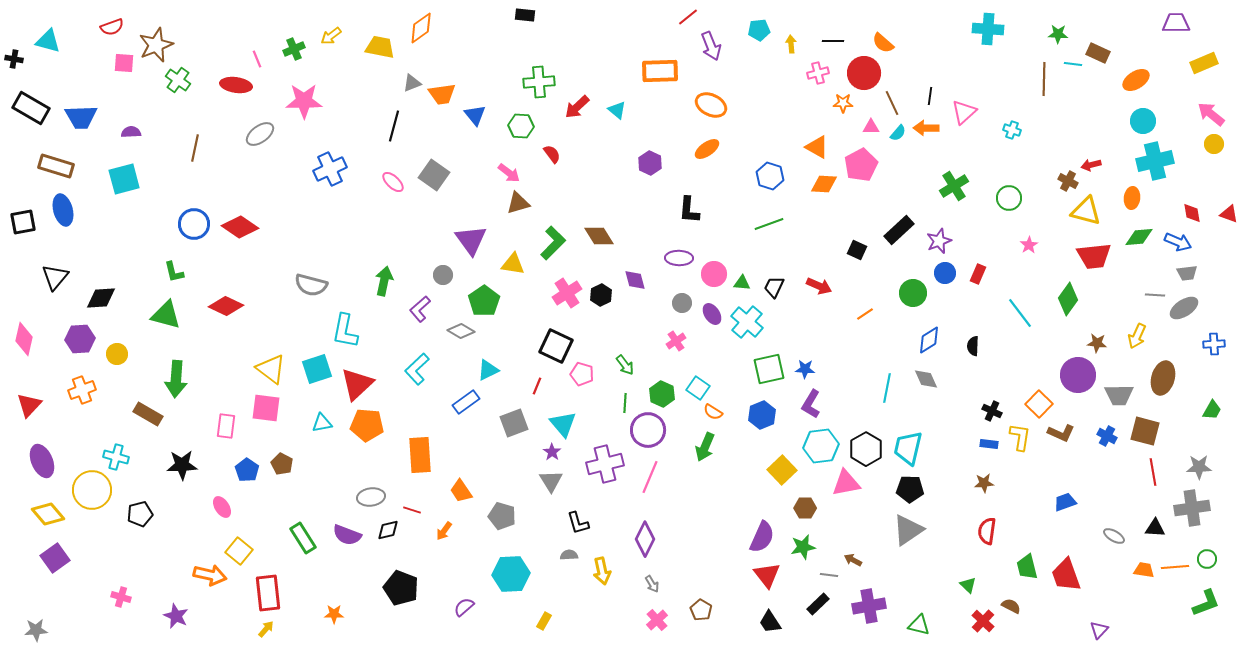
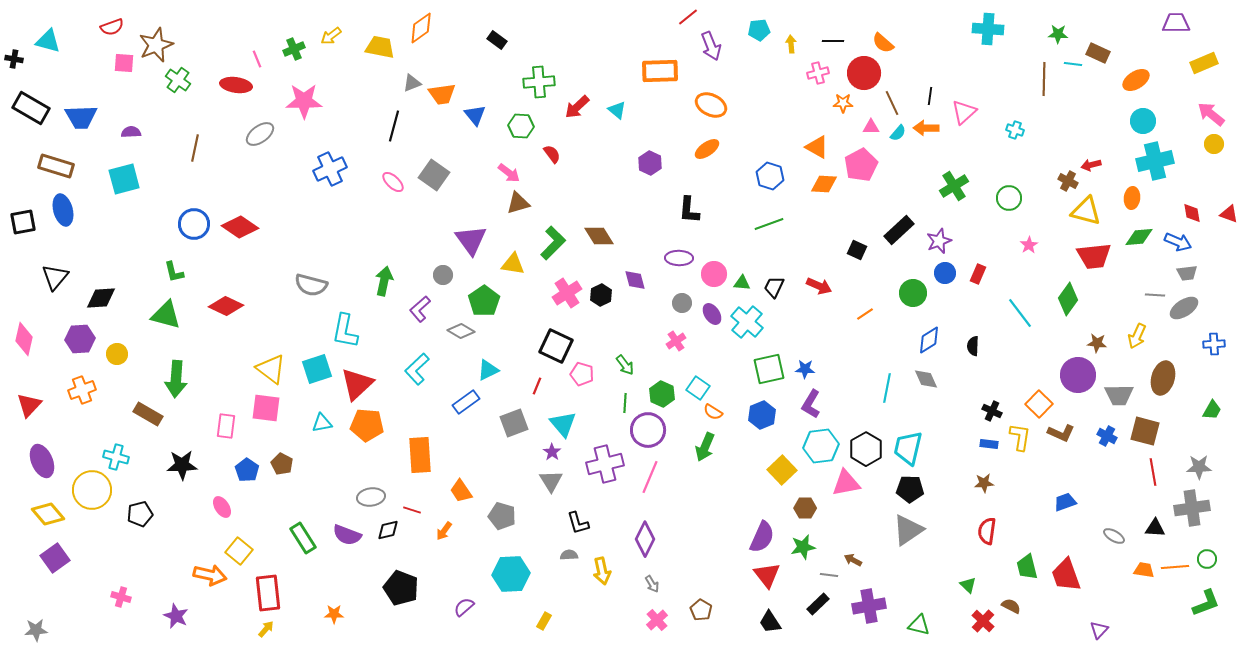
black rectangle at (525, 15): moved 28 px left, 25 px down; rotated 30 degrees clockwise
cyan cross at (1012, 130): moved 3 px right
